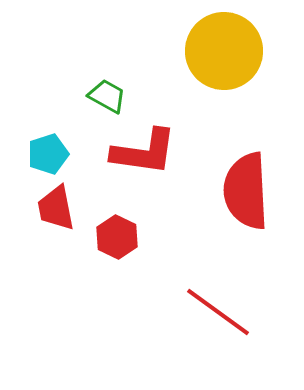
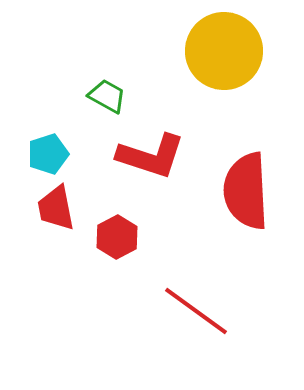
red L-shape: moved 7 px right, 4 px down; rotated 10 degrees clockwise
red hexagon: rotated 6 degrees clockwise
red line: moved 22 px left, 1 px up
